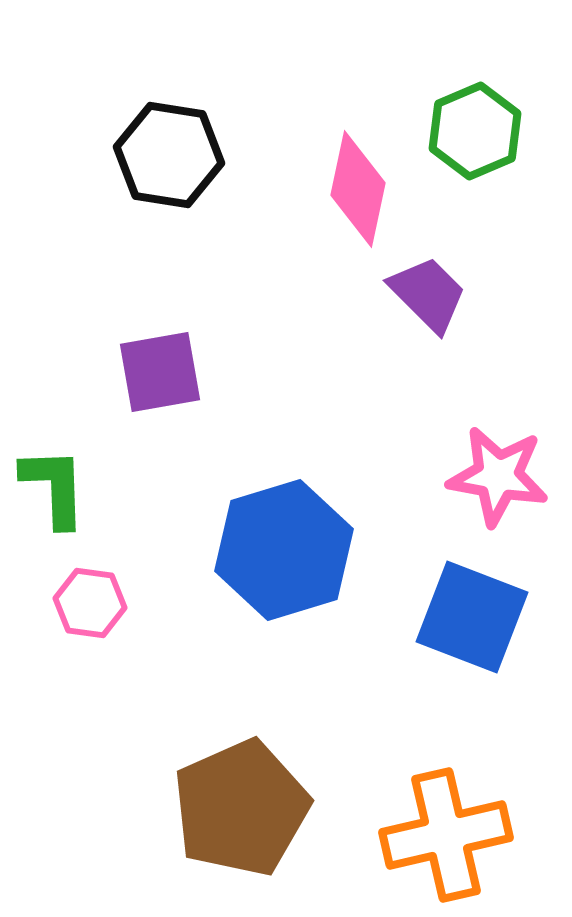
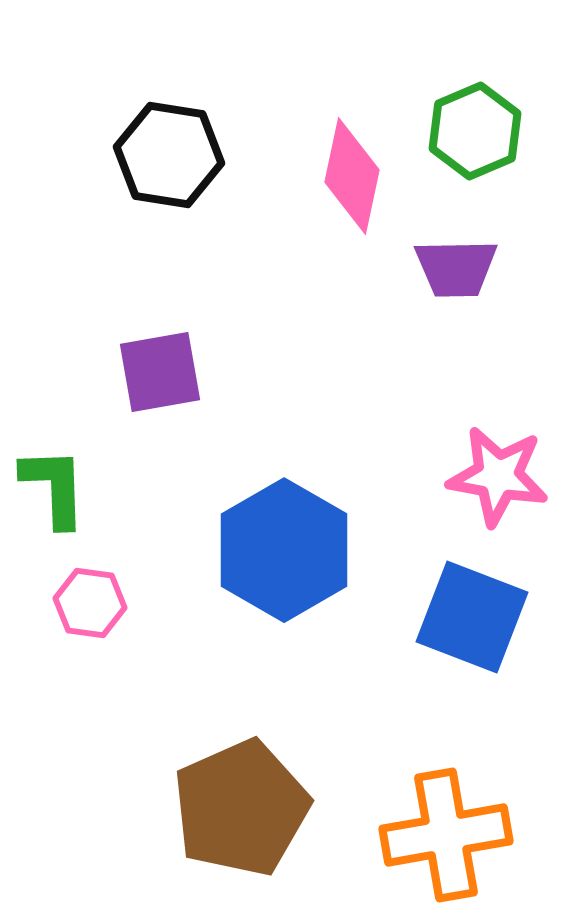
pink diamond: moved 6 px left, 13 px up
purple trapezoid: moved 28 px right, 26 px up; rotated 134 degrees clockwise
blue hexagon: rotated 13 degrees counterclockwise
orange cross: rotated 3 degrees clockwise
